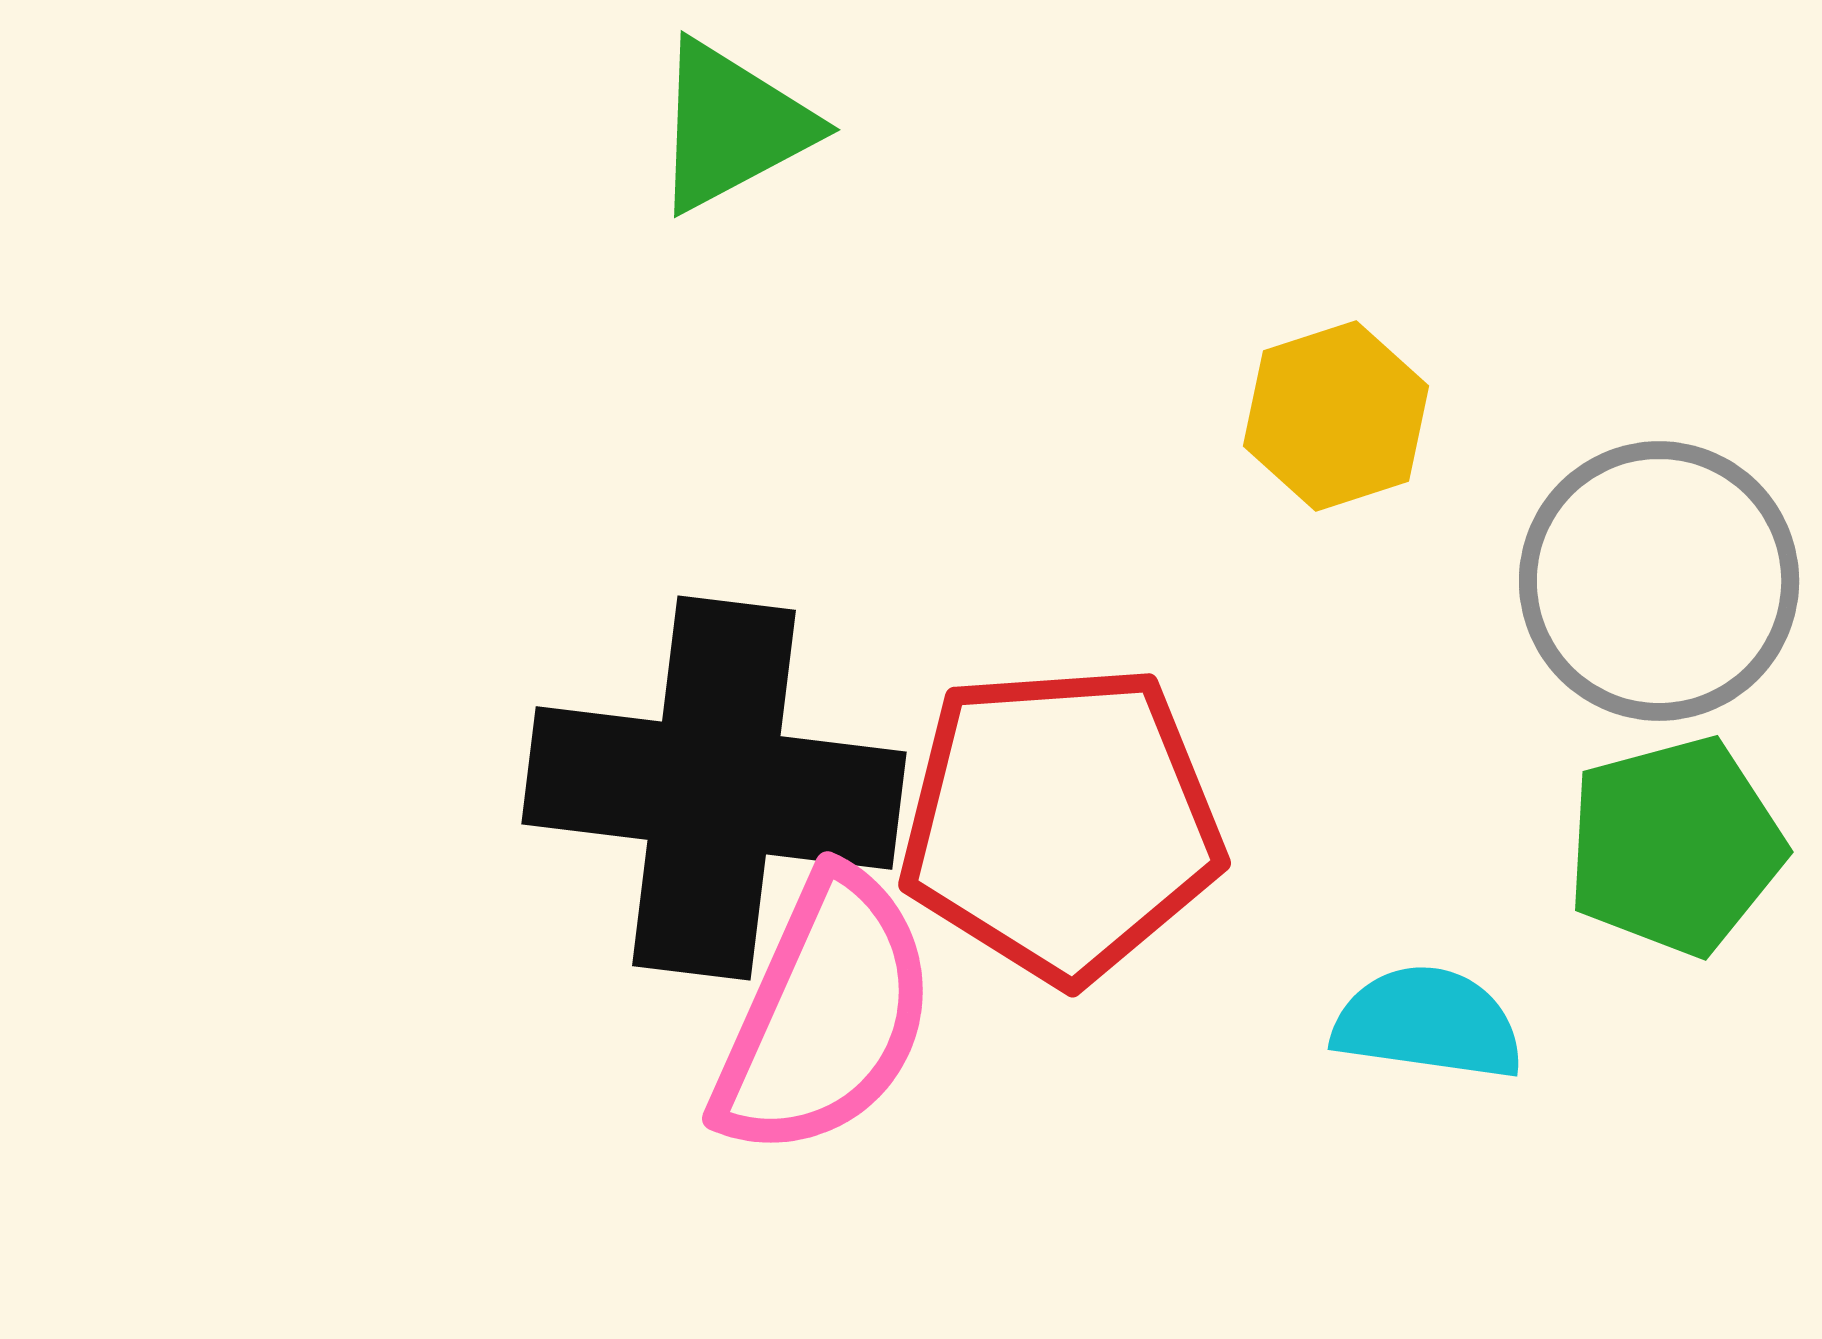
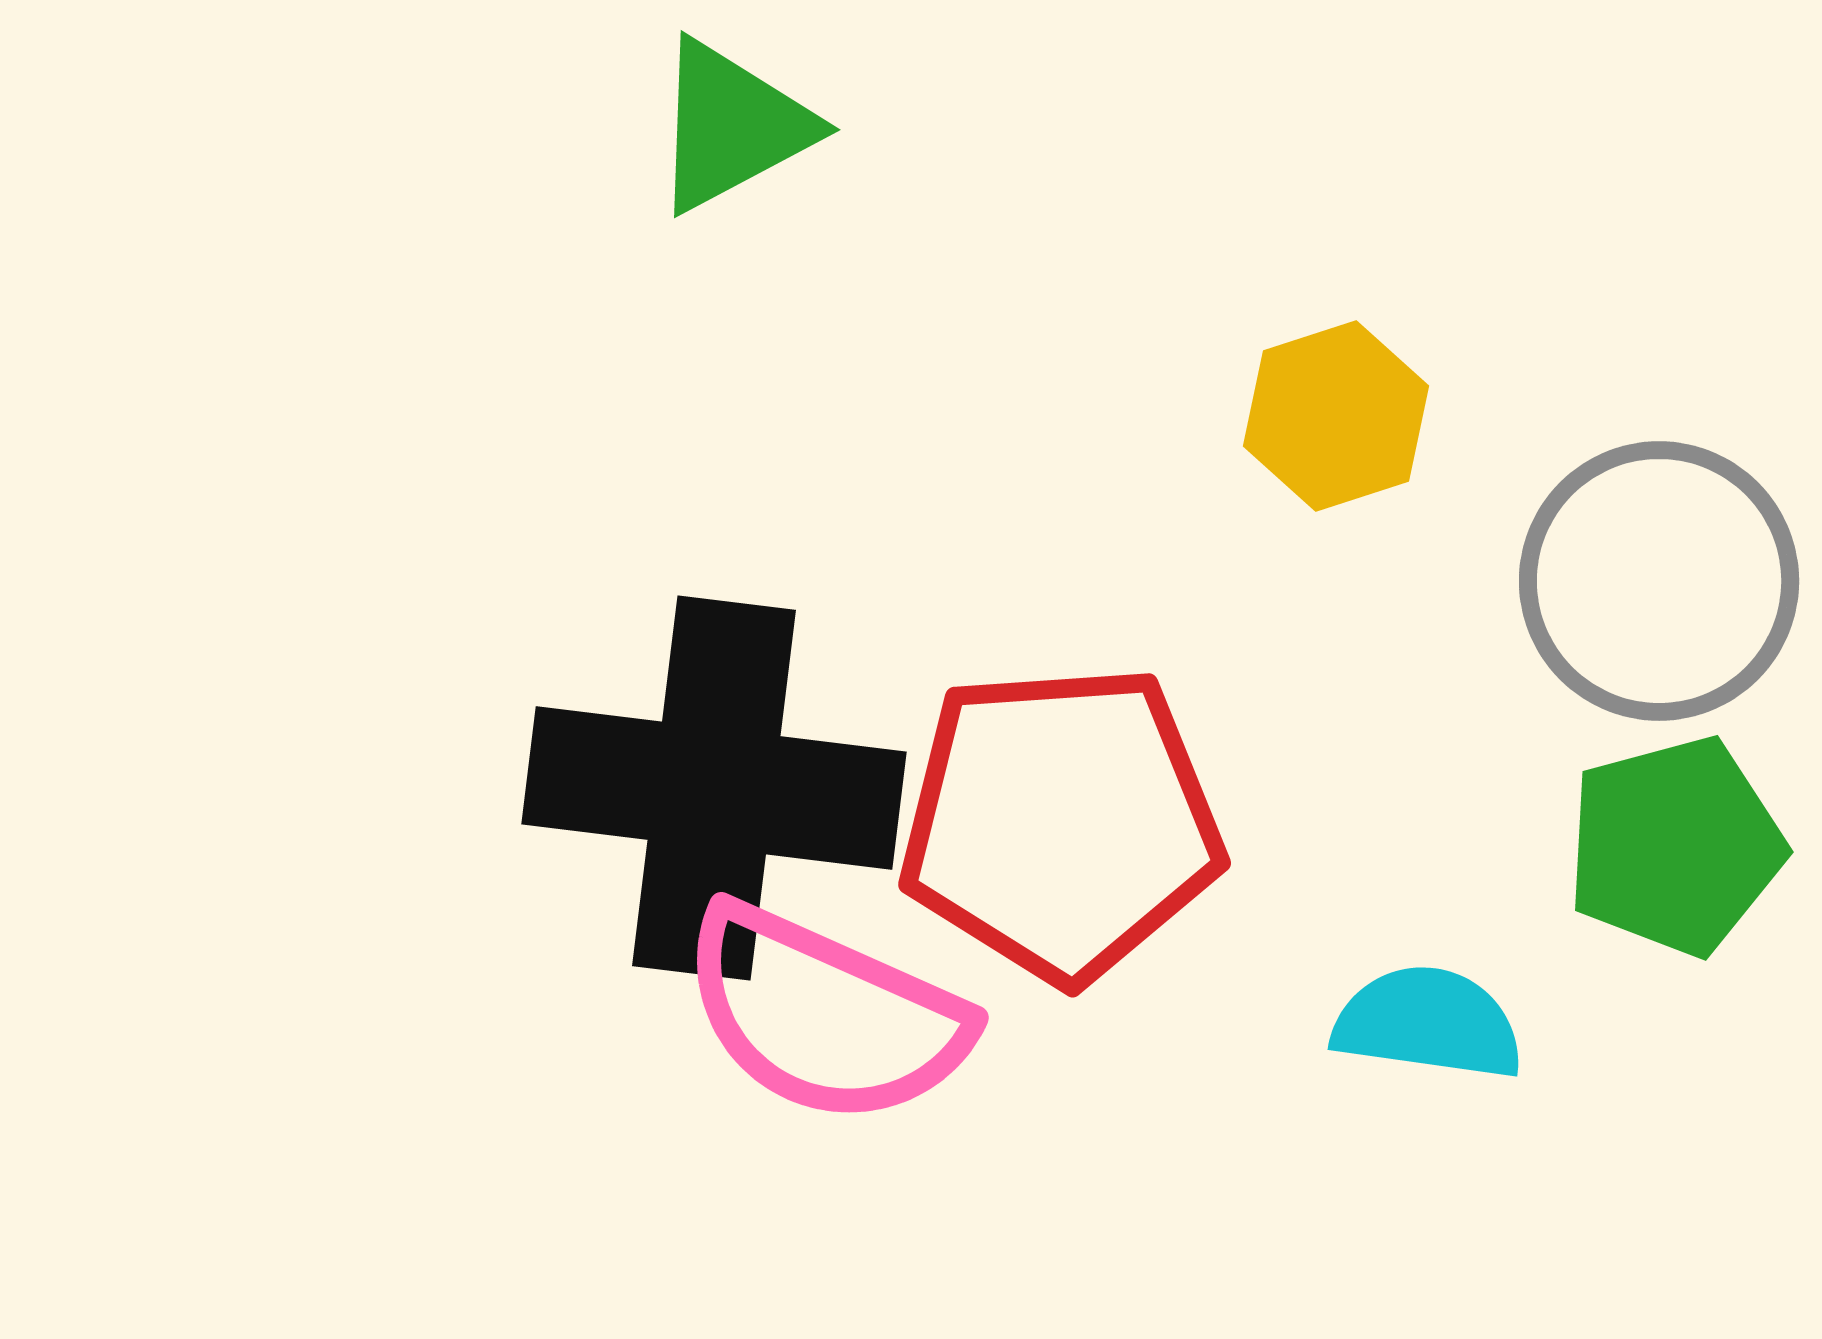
pink semicircle: rotated 90 degrees clockwise
